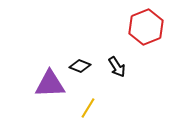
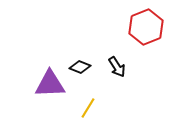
black diamond: moved 1 px down
